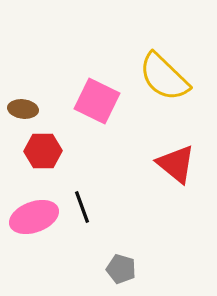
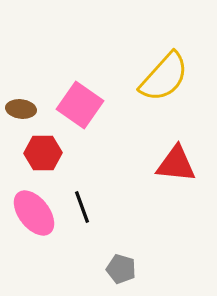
yellow semicircle: rotated 92 degrees counterclockwise
pink square: moved 17 px left, 4 px down; rotated 9 degrees clockwise
brown ellipse: moved 2 px left
red hexagon: moved 2 px down
red triangle: rotated 33 degrees counterclockwise
pink ellipse: moved 4 px up; rotated 72 degrees clockwise
